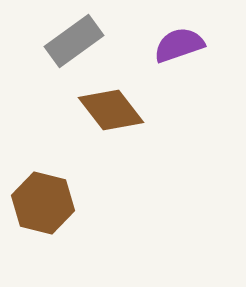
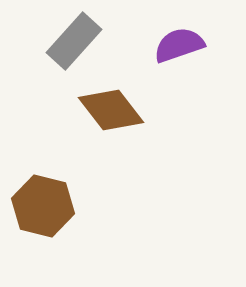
gray rectangle: rotated 12 degrees counterclockwise
brown hexagon: moved 3 px down
